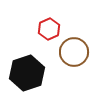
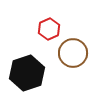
brown circle: moved 1 px left, 1 px down
